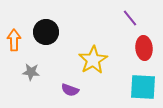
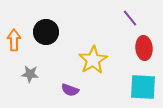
gray star: moved 1 px left, 2 px down
